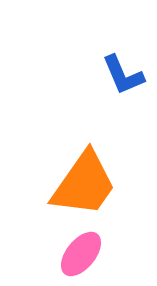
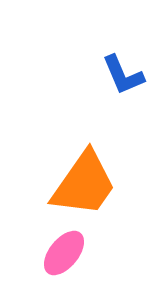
pink ellipse: moved 17 px left, 1 px up
